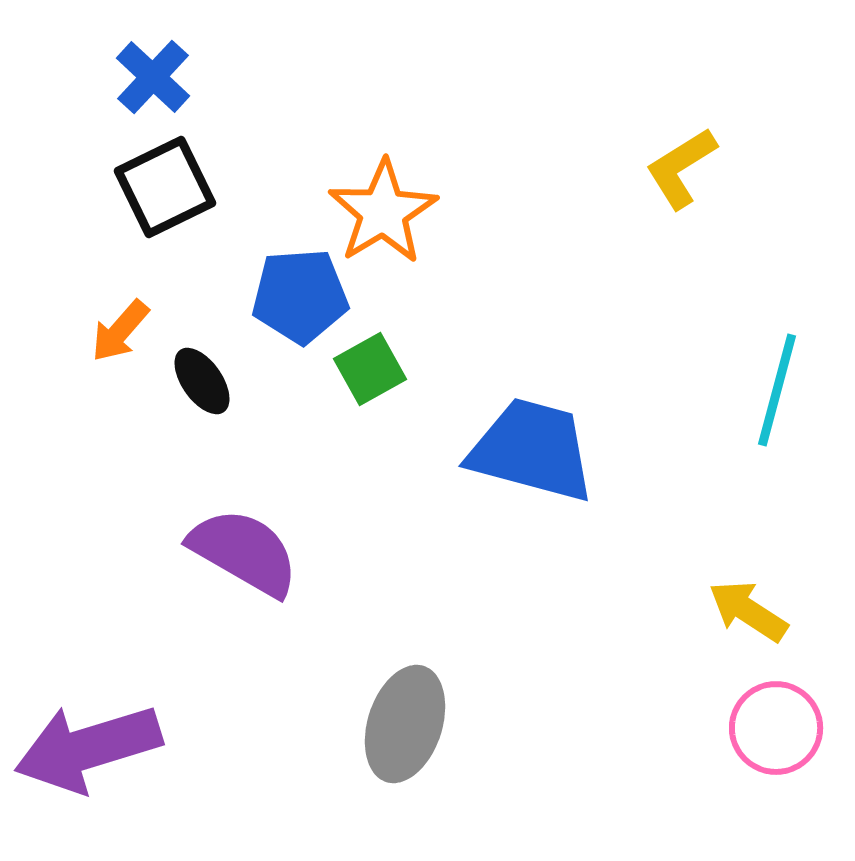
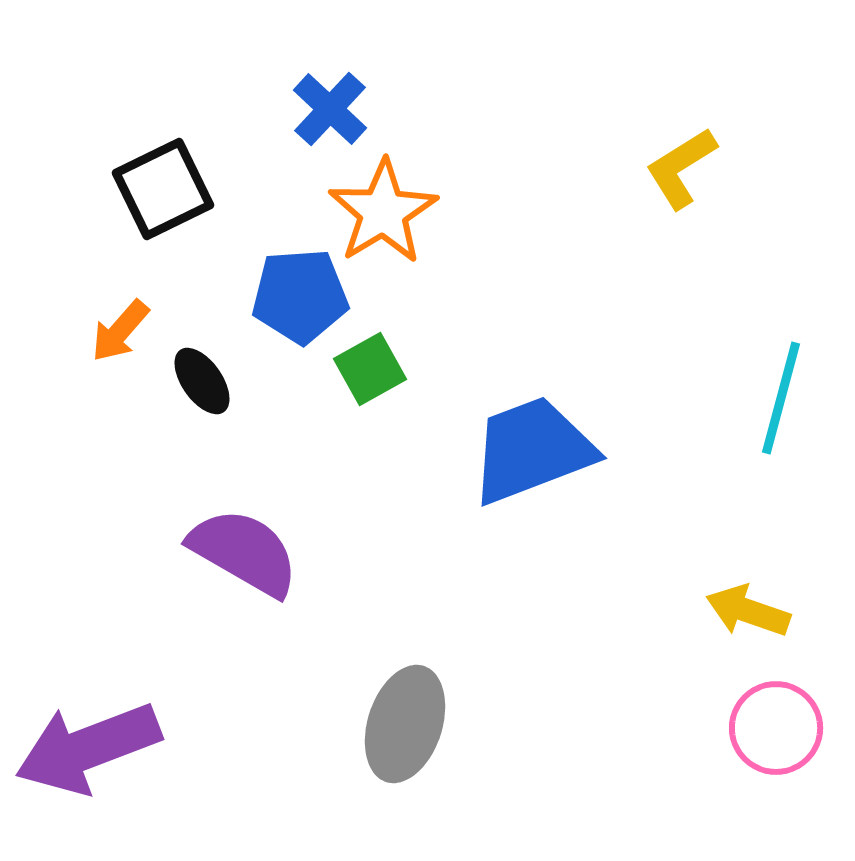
blue cross: moved 177 px right, 32 px down
black square: moved 2 px left, 2 px down
cyan line: moved 4 px right, 8 px down
blue trapezoid: rotated 36 degrees counterclockwise
yellow arrow: rotated 14 degrees counterclockwise
purple arrow: rotated 4 degrees counterclockwise
